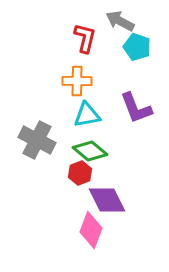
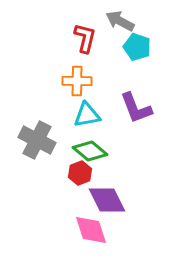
pink diamond: rotated 39 degrees counterclockwise
